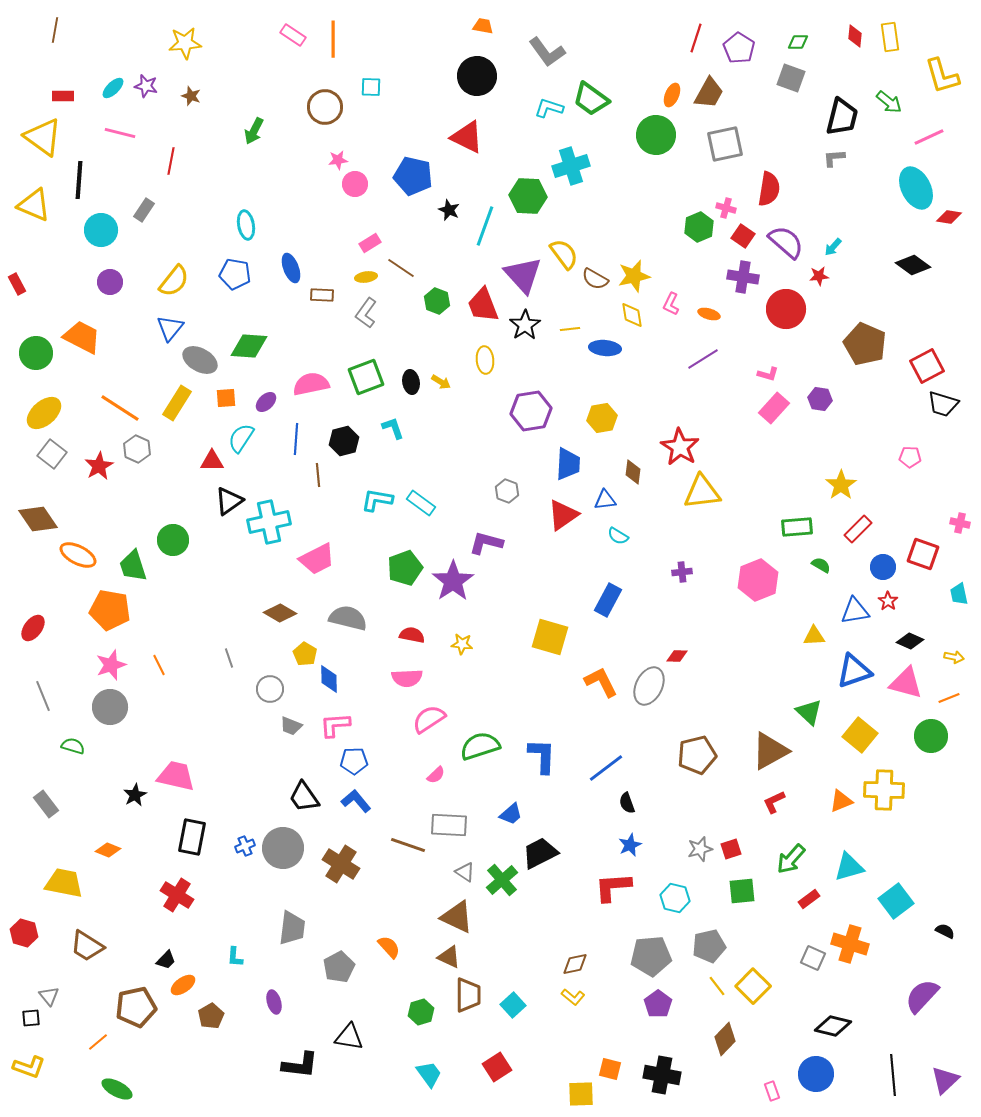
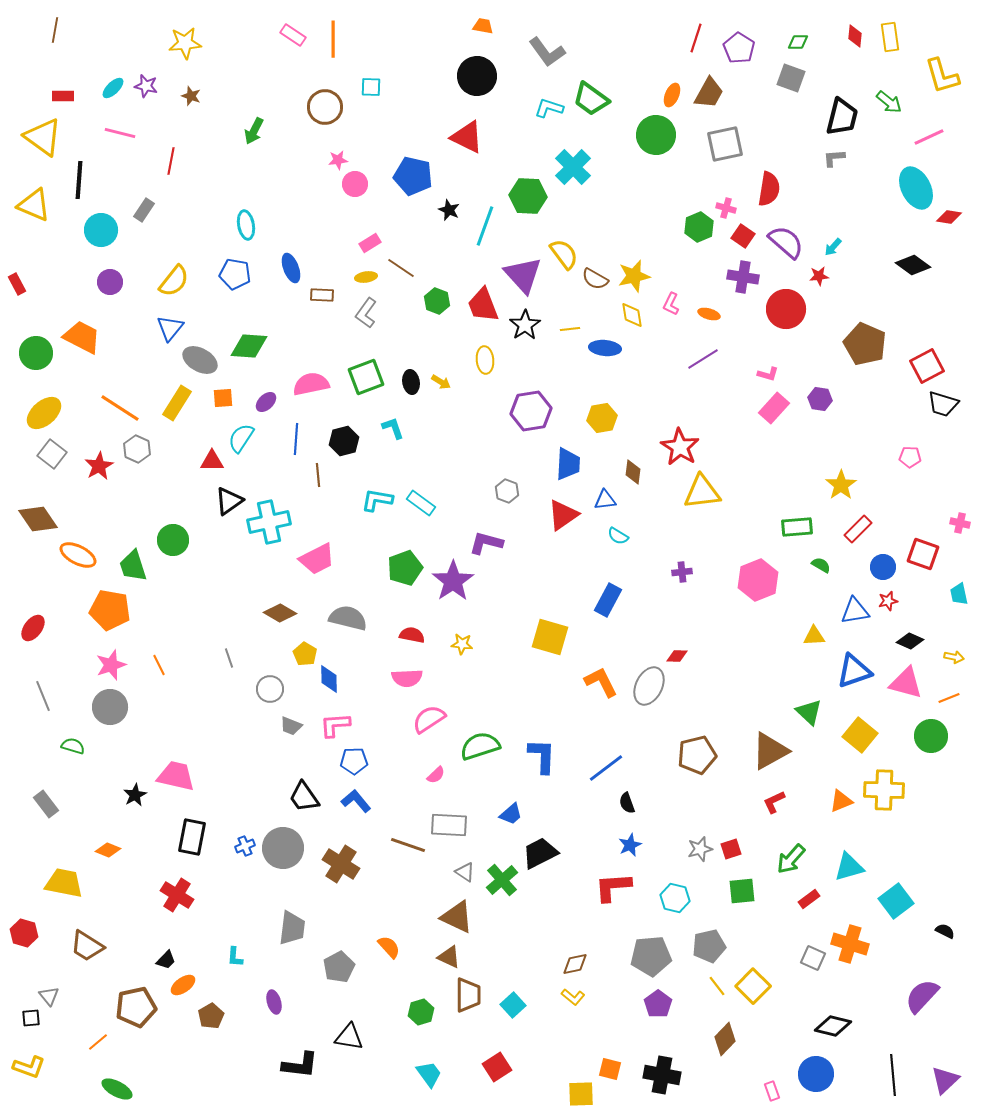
cyan cross at (571, 166): moved 2 px right, 1 px down; rotated 27 degrees counterclockwise
orange square at (226, 398): moved 3 px left
red star at (888, 601): rotated 24 degrees clockwise
